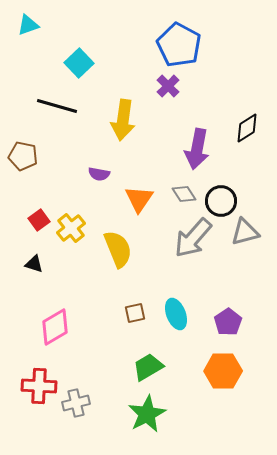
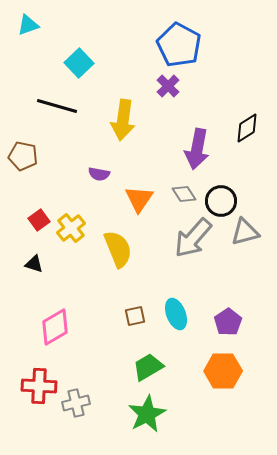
brown square: moved 3 px down
